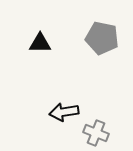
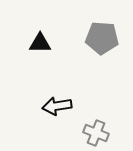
gray pentagon: rotated 8 degrees counterclockwise
black arrow: moved 7 px left, 6 px up
